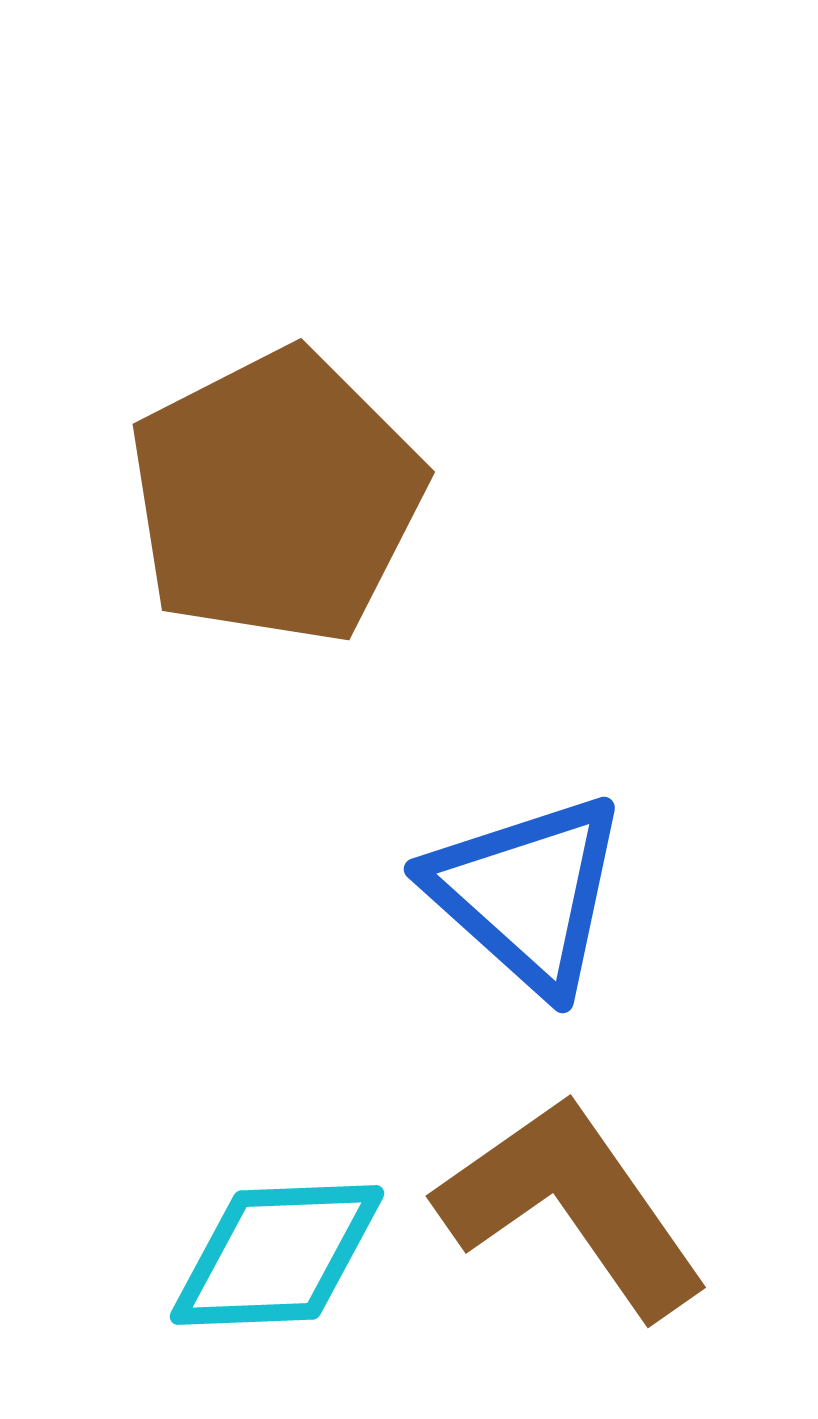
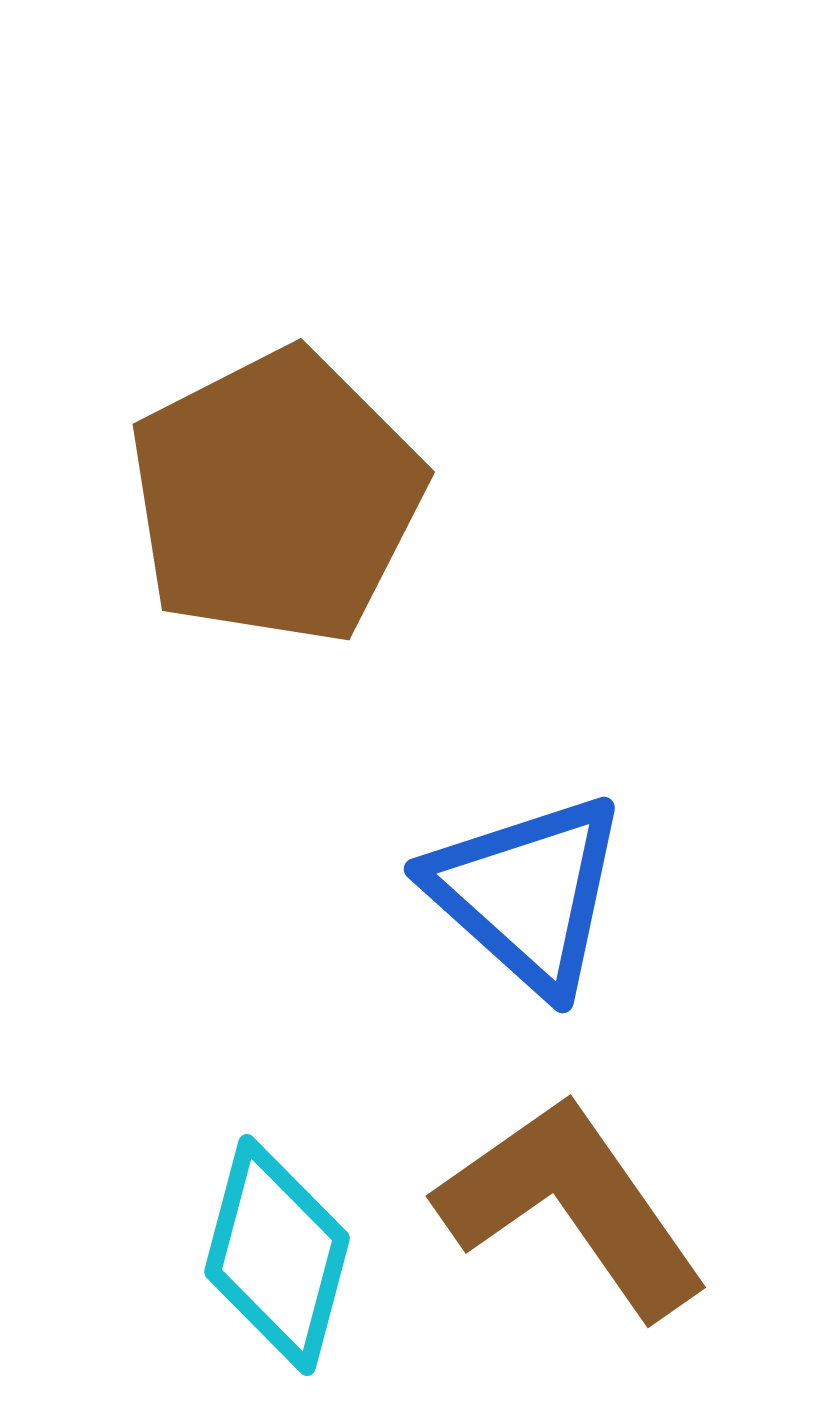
cyan diamond: rotated 73 degrees counterclockwise
